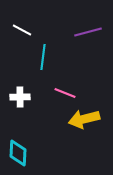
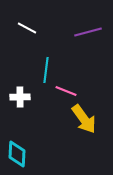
white line: moved 5 px right, 2 px up
cyan line: moved 3 px right, 13 px down
pink line: moved 1 px right, 2 px up
yellow arrow: rotated 112 degrees counterclockwise
cyan diamond: moved 1 px left, 1 px down
